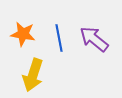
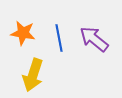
orange star: moved 1 px up
